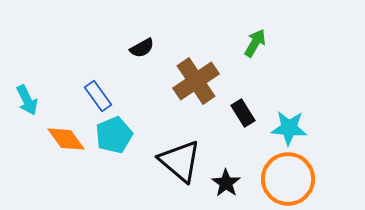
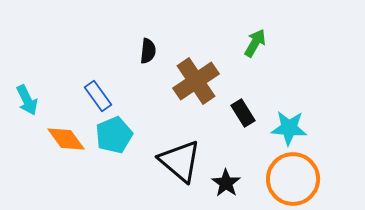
black semicircle: moved 6 px right, 3 px down; rotated 55 degrees counterclockwise
orange circle: moved 5 px right
